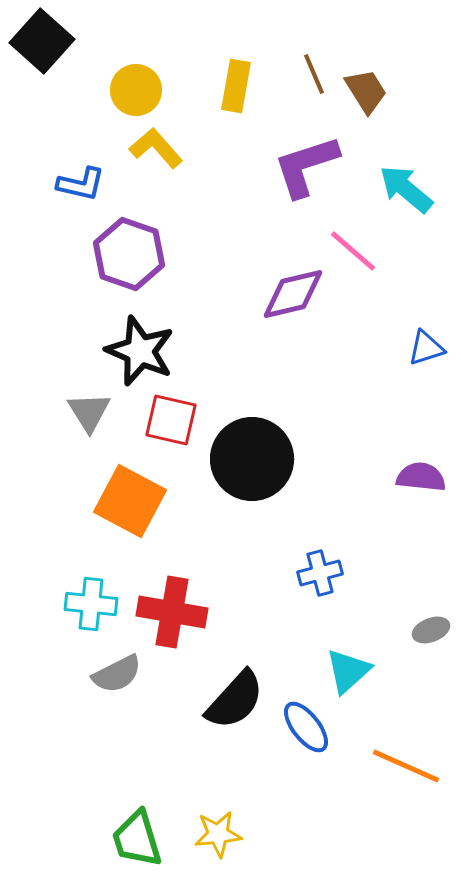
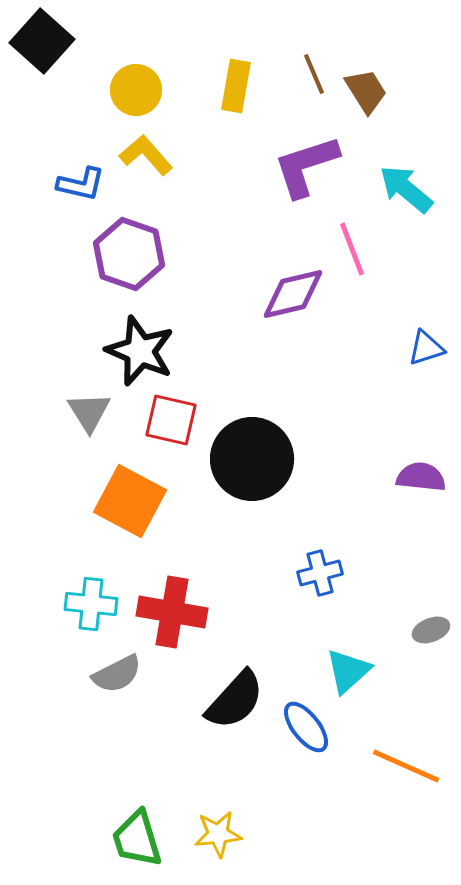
yellow L-shape: moved 10 px left, 7 px down
pink line: moved 1 px left, 2 px up; rotated 28 degrees clockwise
